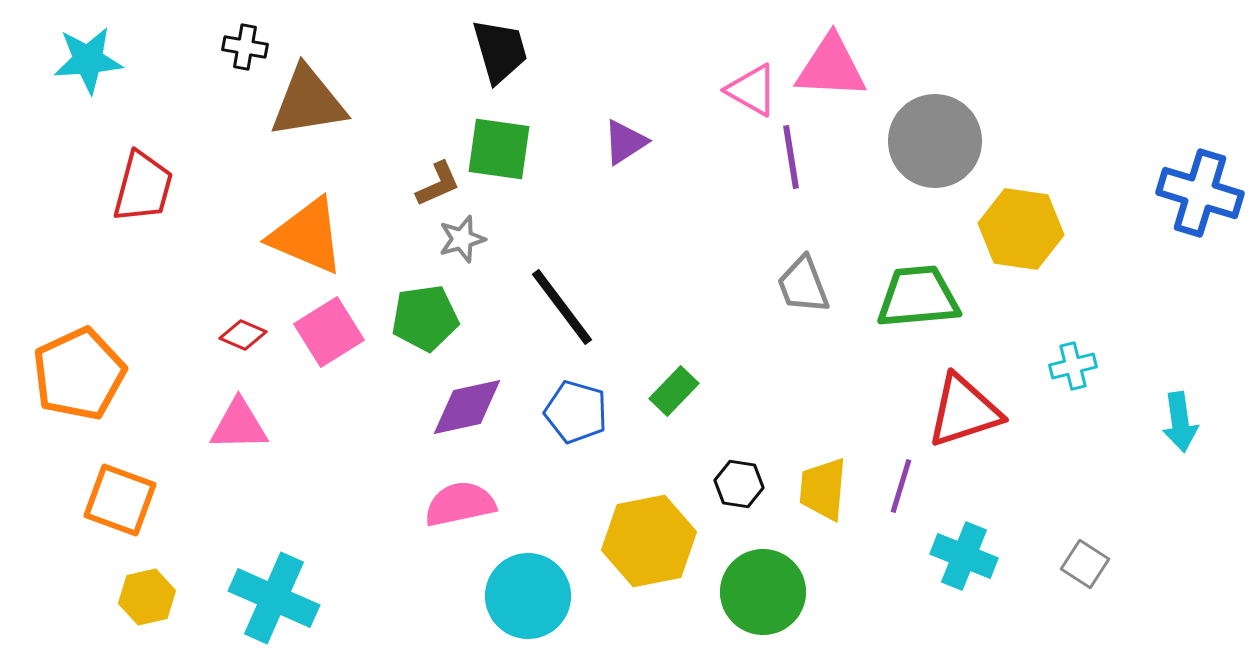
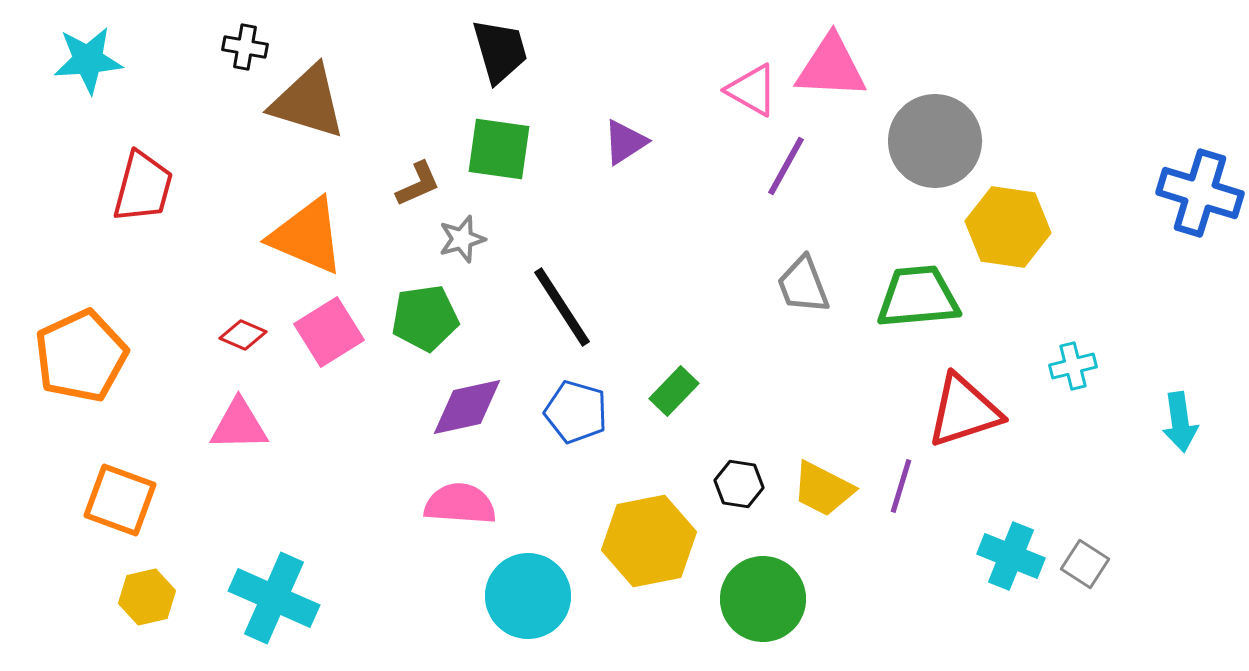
brown triangle at (308, 102): rotated 26 degrees clockwise
purple line at (791, 157): moved 5 px left, 9 px down; rotated 38 degrees clockwise
brown L-shape at (438, 184): moved 20 px left
yellow hexagon at (1021, 229): moved 13 px left, 2 px up
black line at (562, 307): rotated 4 degrees clockwise
orange pentagon at (79, 374): moved 2 px right, 18 px up
yellow trapezoid at (823, 489): rotated 68 degrees counterclockwise
pink semicircle at (460, 504): rotated 16 degrees clockwise
cyan cross at (964, 556): moved 47 px right
green circle at (763, 592): moved 7 px down
